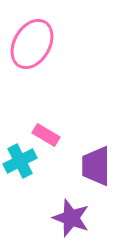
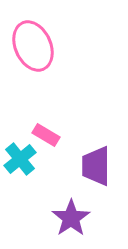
pink ellipse: moved 1 px right, 2 px down; rotated 54 degrees counterclockwise
cyan cross: moved 2 px up; rotated 12 degrees counterclockwise
purple star: rotated 18 degrees clockwise
